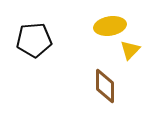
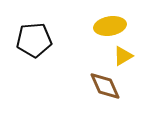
yellow triangle: moved 7 px left, 6 px down; rotated 15 degrees clockwise
brown diamond: rotated 24 degrees counterclockwise
